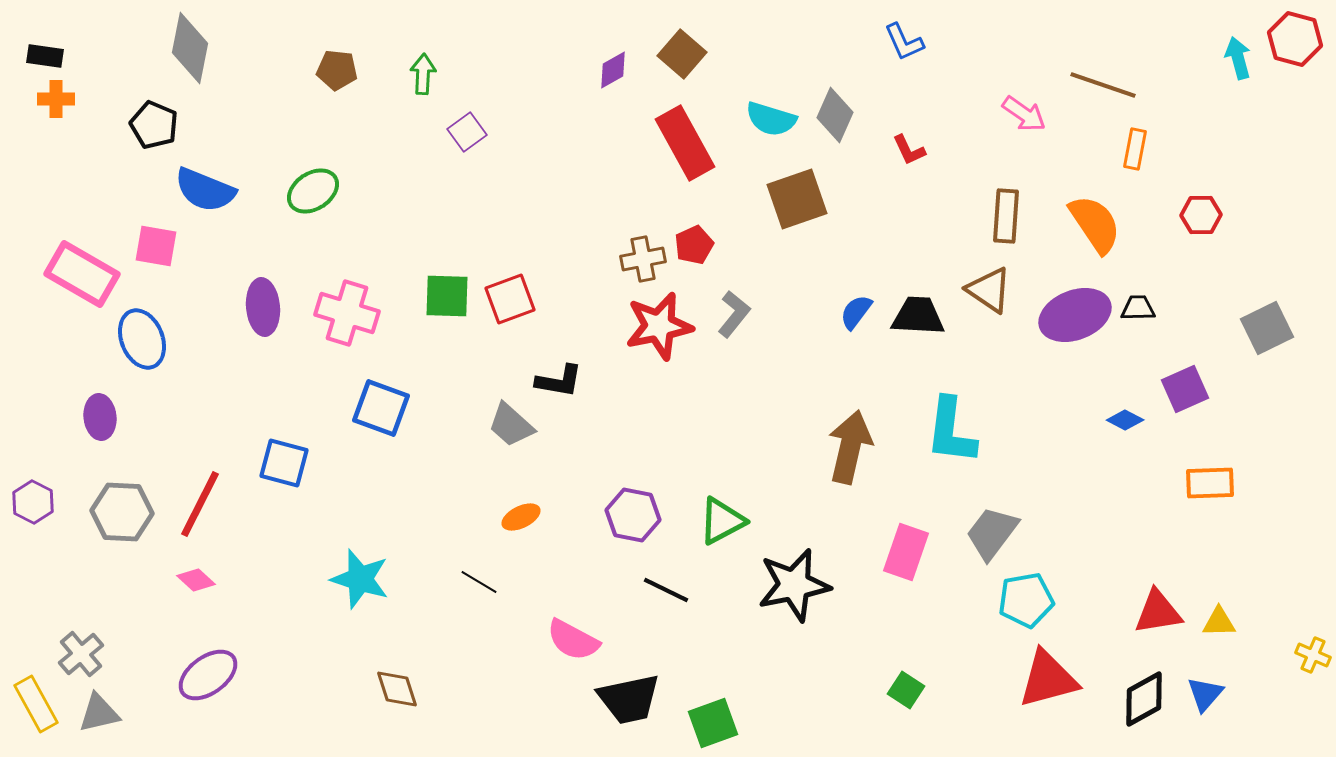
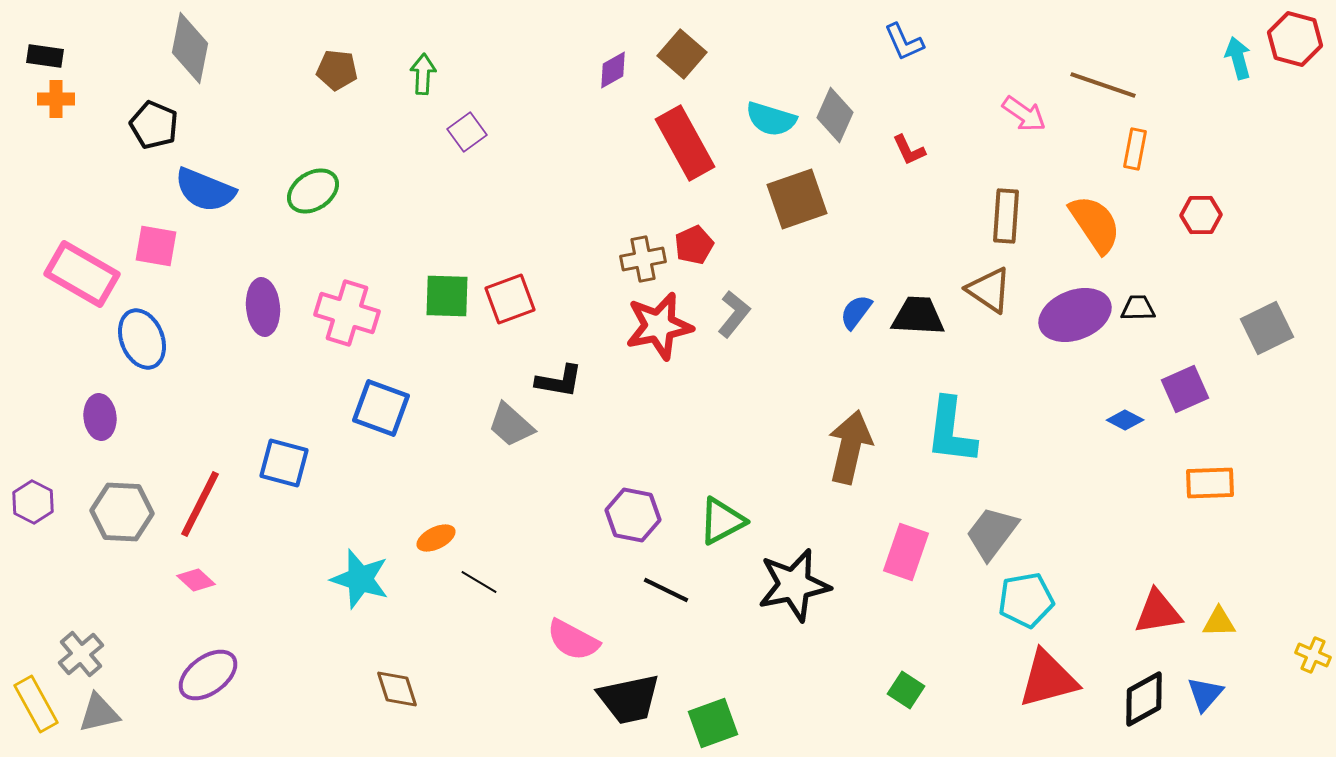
orange ellipse at (521, 517): moved 85 px left, 21 px down
